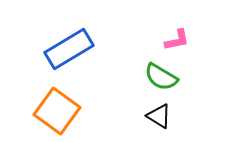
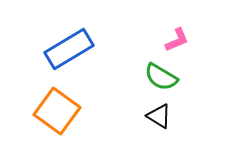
pink L-shape: rotated 12 degrees counterclockwise
